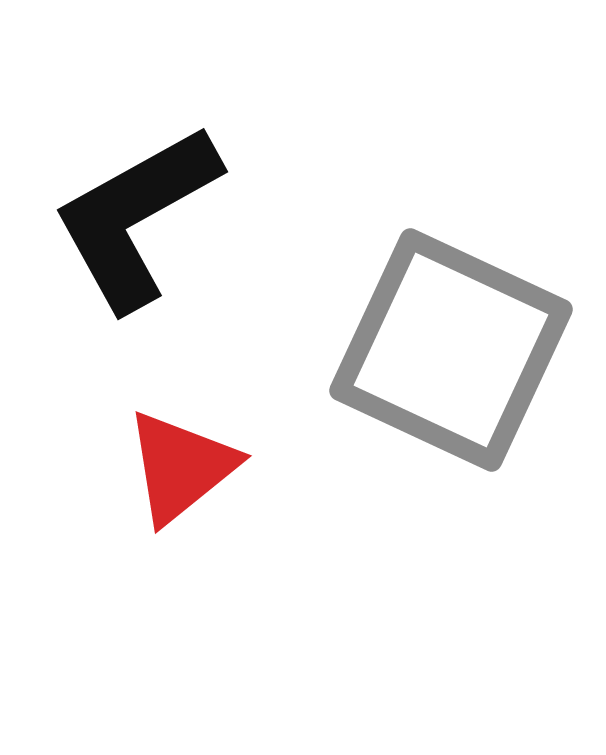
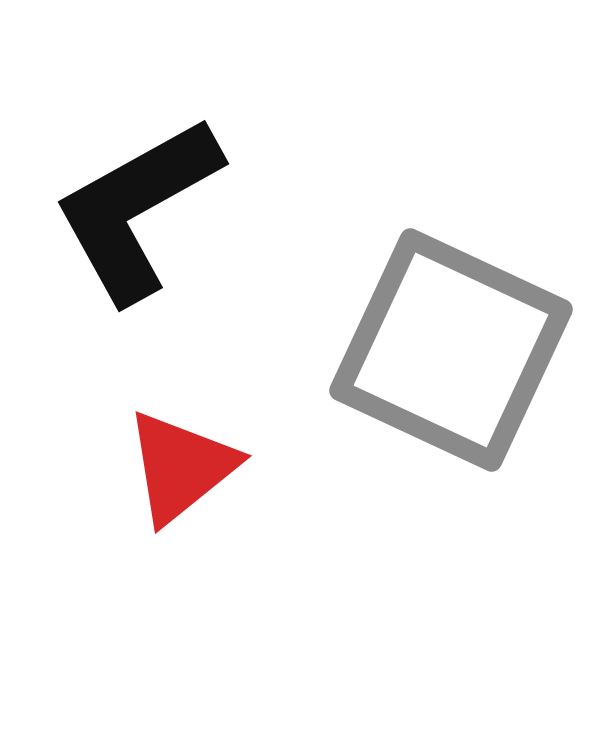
black L-shape: moved 1 px right, 8 px up
